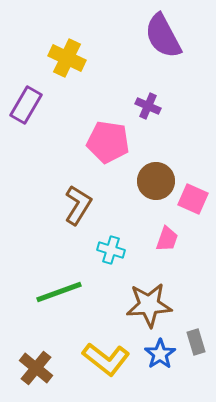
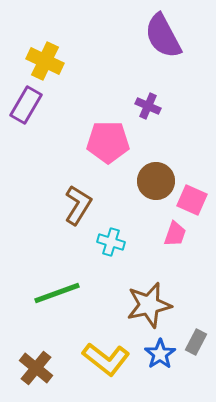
yellow cross: moved 22 px left, 3 px down
pink pentagon: rotated 9 degrees counterclockwise
pink square: moved 1 px left, 1 px down
pink trapezoid: moved 8 px right, 5 px up
cyan cross: moved 8 px up
green line: moved 2 px left, 1 px down
brown star: rotated 9 degrees counterclockwise
gray rectangle: rotated 45 degrees clockwise
